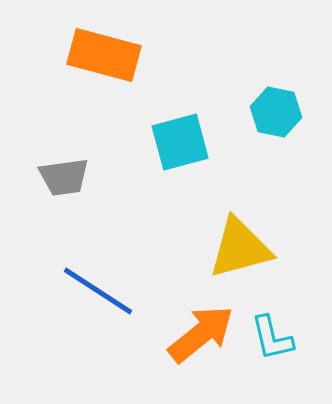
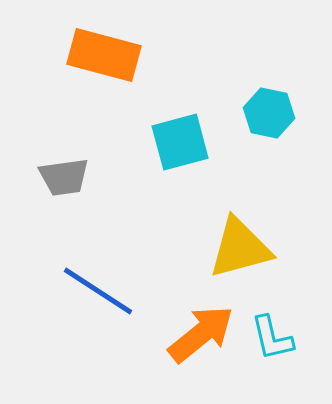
cyan hexagon: moved 7 px left, 1 px down
